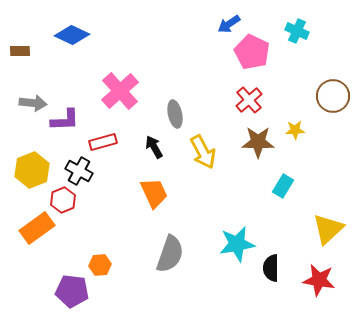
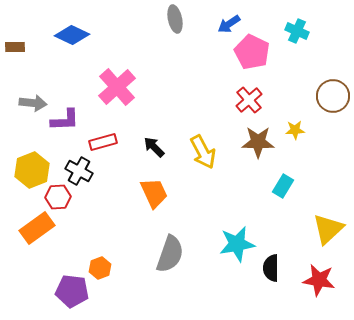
brown rectangle: moved 5 px left, 4 px up
pink cross: moved 3 px left, 4 px up
gray ellipse: moved 95 px up
black arrow: rotated 15 degrees counterclockwise
red hexagon: moved 5 px left, 3 px up; rotated 20 degrees clockwise
orange hexagon: moved 3 px down; rotated 15 degrees counterclockwise
